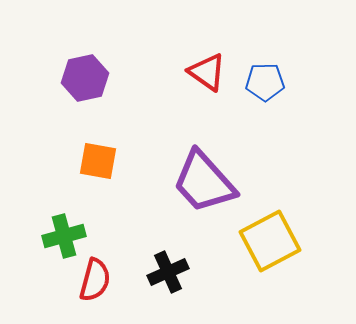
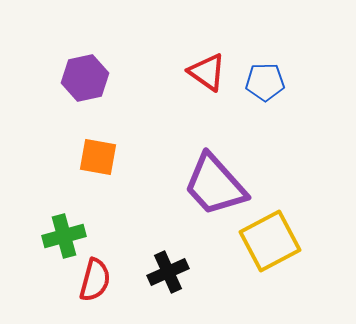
orange square: moved 4 px up
purple trapezoid: moved 11 px right, 3 px down
